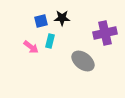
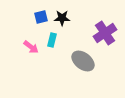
blue square: moved 4 px up
purple cross: rotated 20 degrees counterclockwise
cyan rectangle: moved 2 px right, 1 px up
